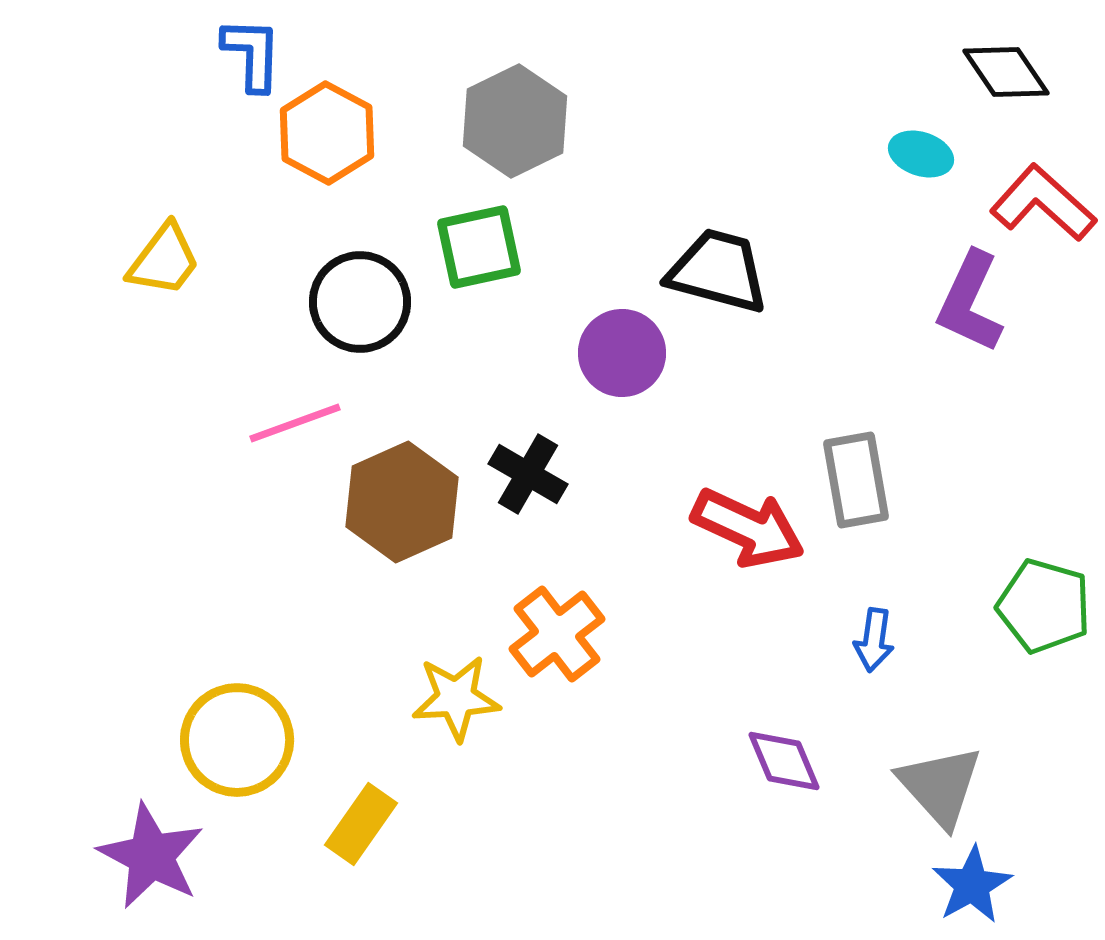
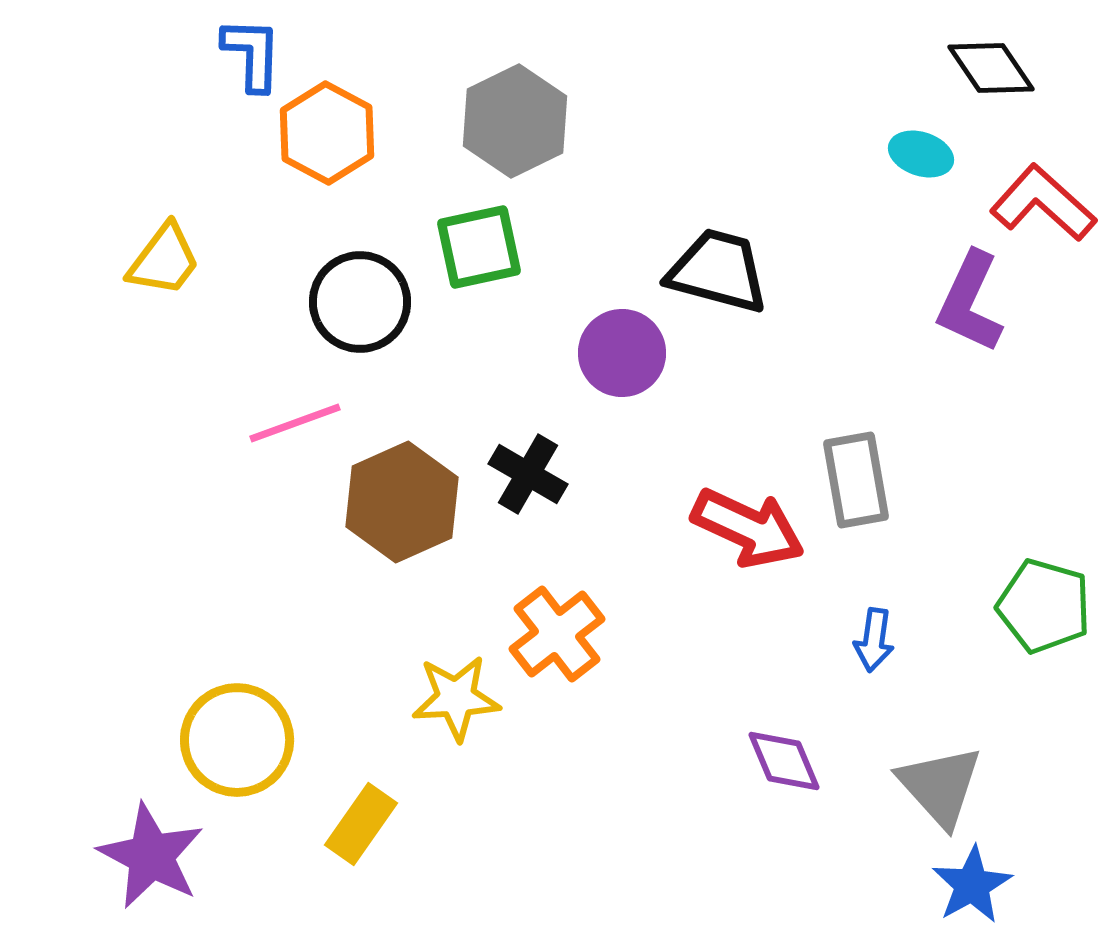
black diamond: moved 15 px left, 4 px up
